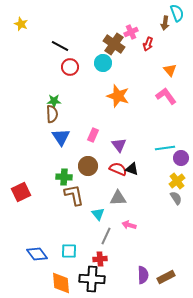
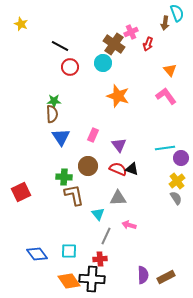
orange diamond: moved 8 px right, 2 px up; rotated 30 degrees counterclockwise
